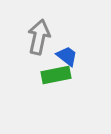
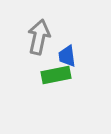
blue trapezoid: rotated 135 degrees counterclockwise
